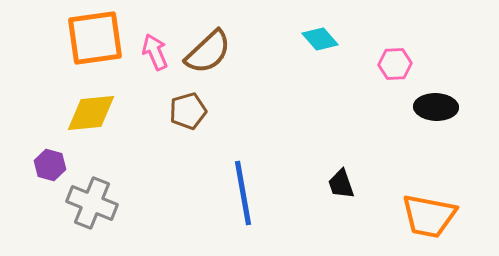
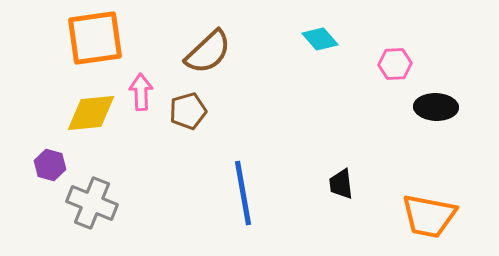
pink arrow: moved 14 px left, 40 px down; rotated 21 degrees clockwise
black trapezoid: rotated 12 degrees clockwise
